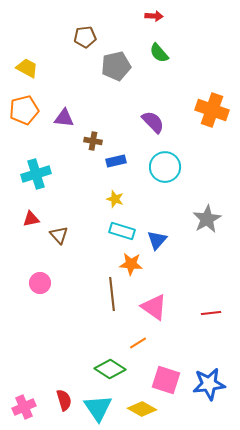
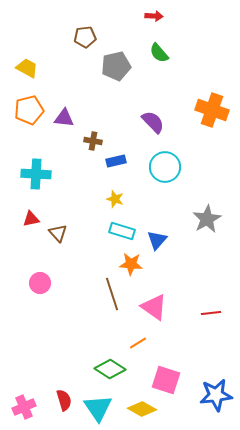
orange pentagon: moved 5 px right
cyan cross: rotated 20 degrees clockwise
brown triangle: moved 1 px left, 2 px up
brown line: rotated 12 degrees counterclockwise
blue star: moved 7 px right, 11 px down
